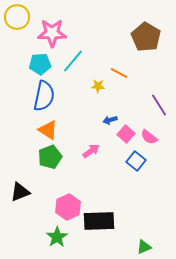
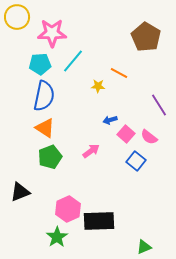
orange triangle: moved 3 px left, 2 px up
pink hexagon: moved 2 px down
